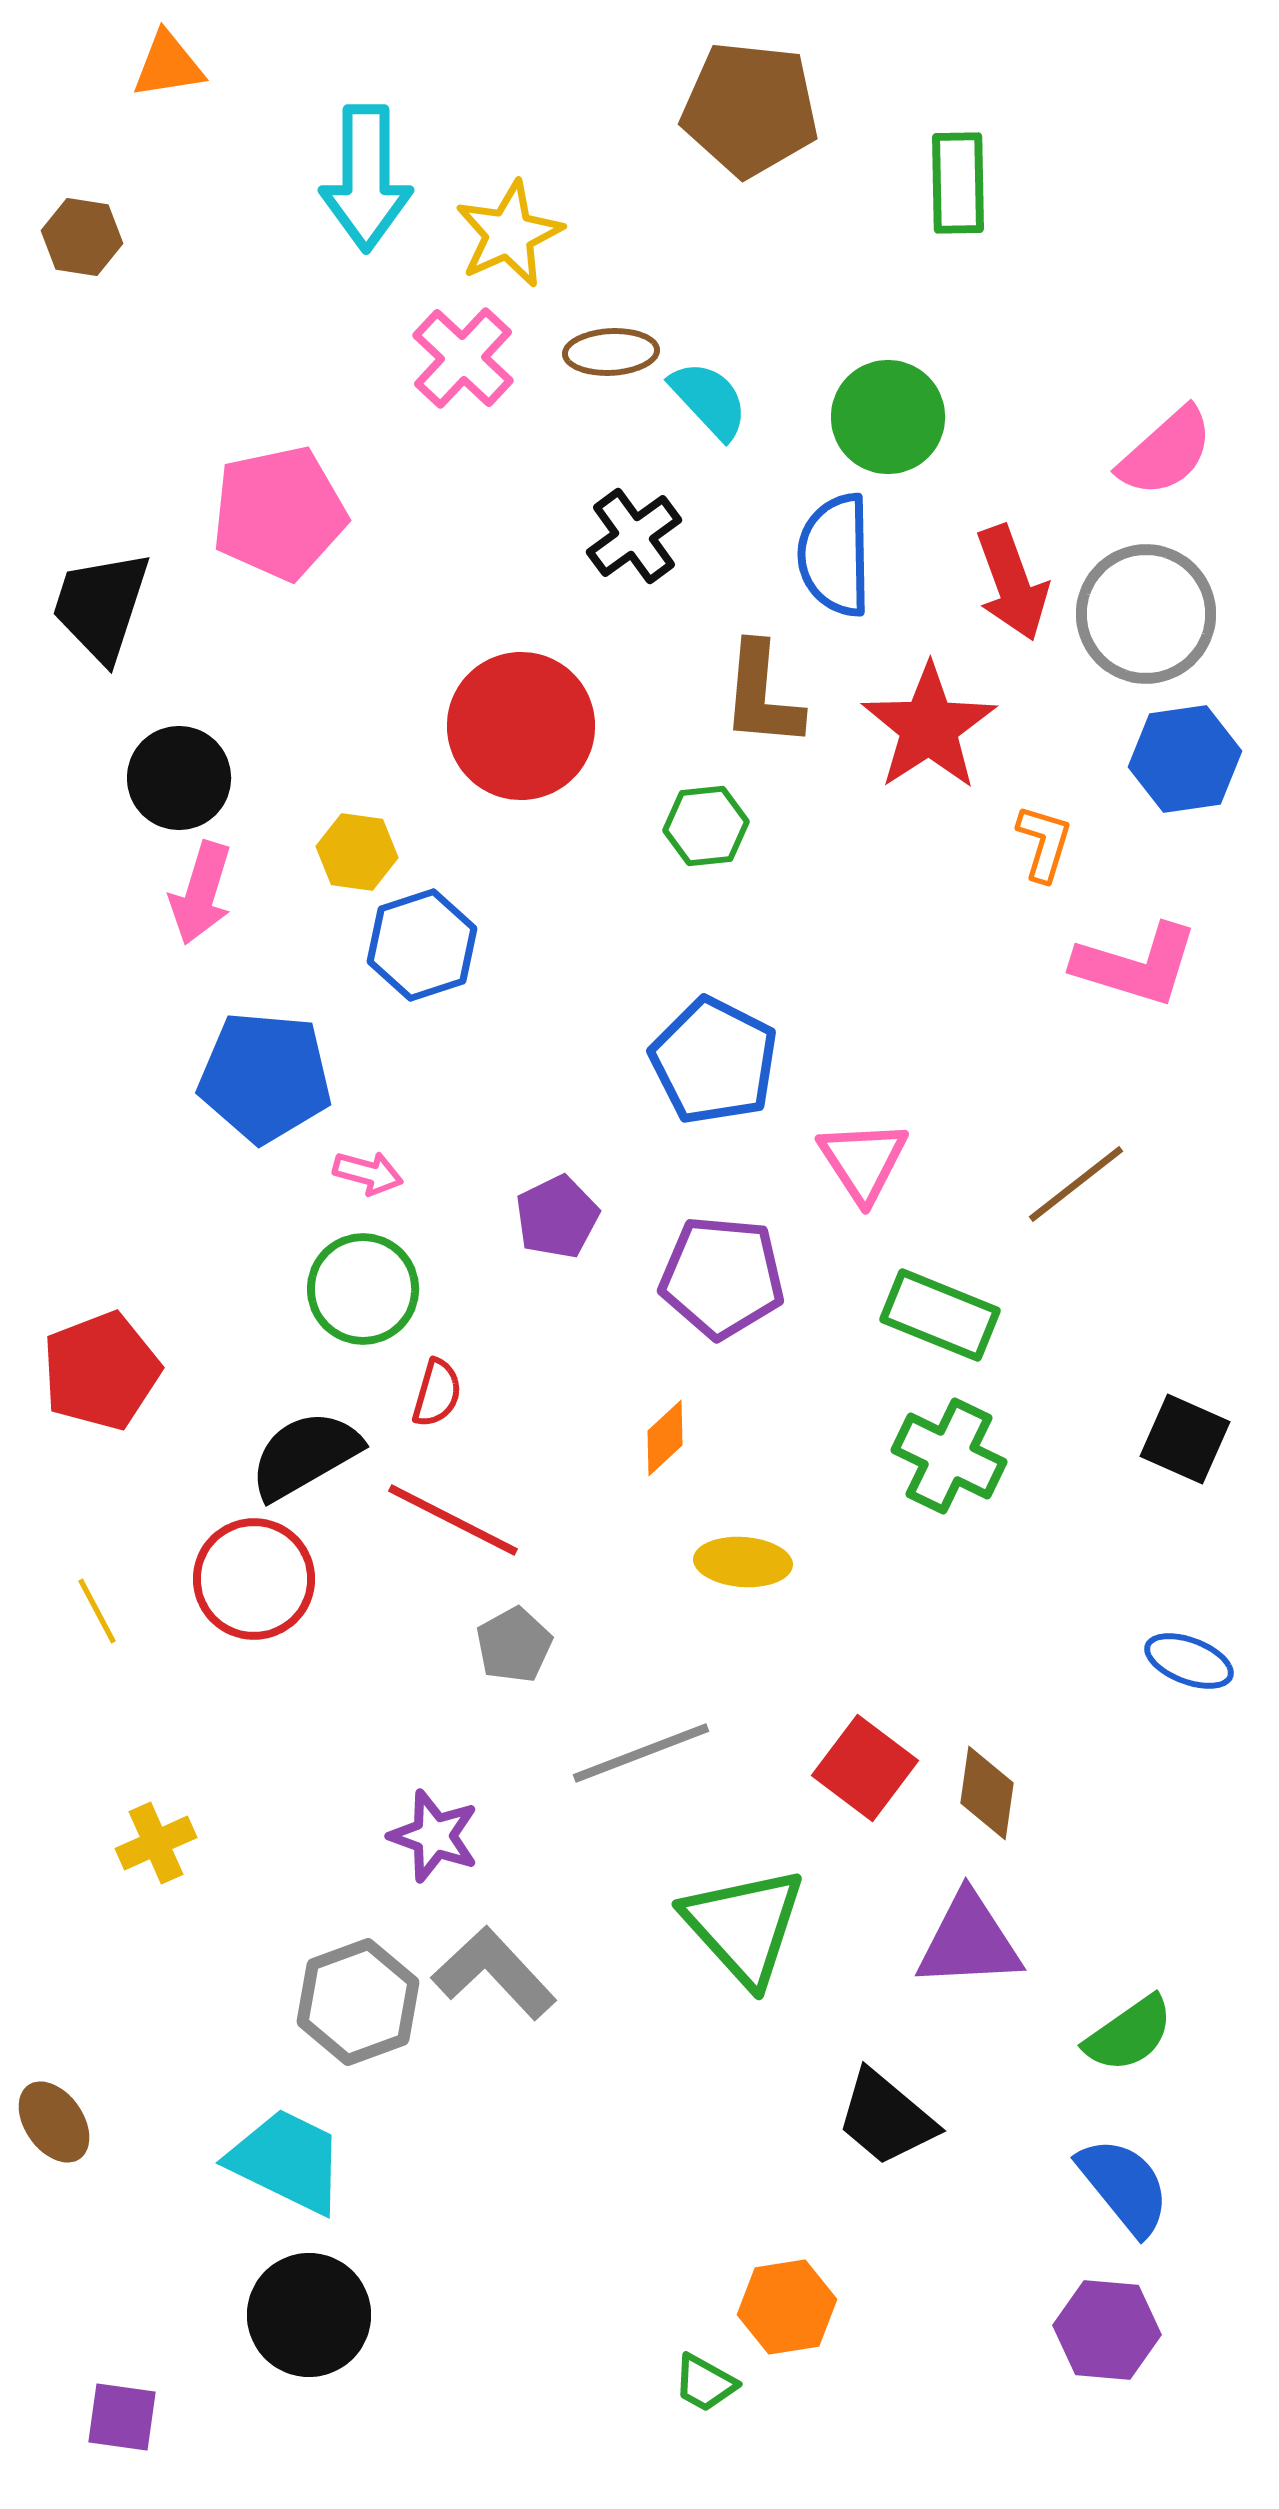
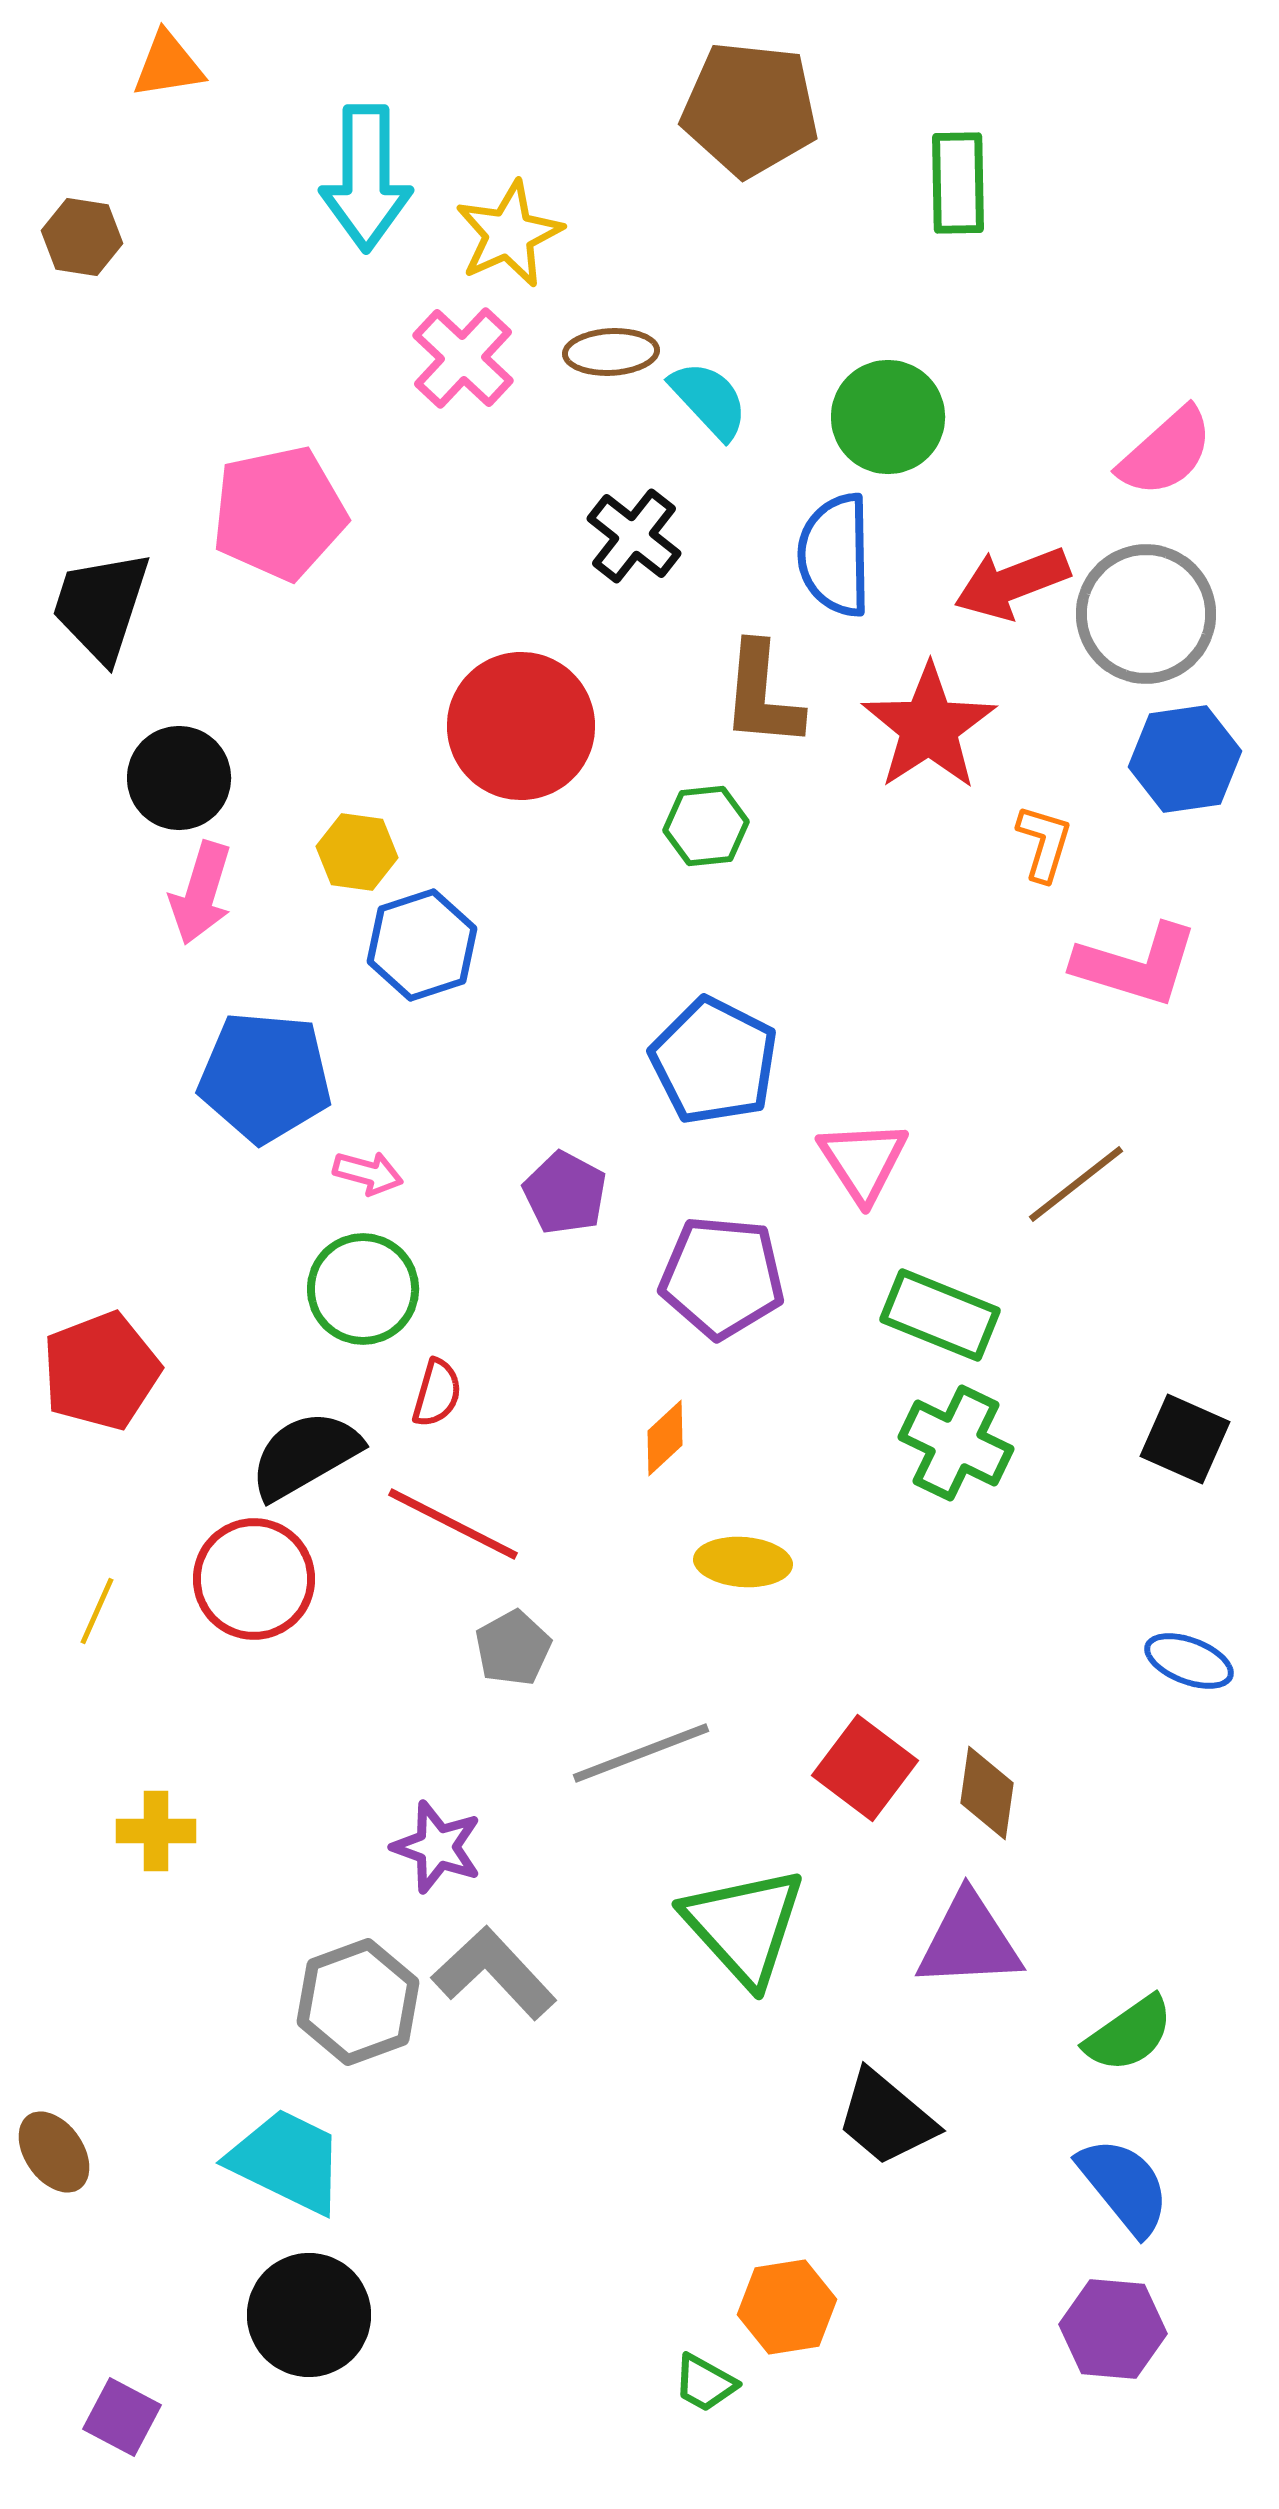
black cross at (634, 536): rotated 16 degrees counterclockwise
red arrow at (1012, 583): rotated 89 degrees clockwise
purple pentagon at (557, 1217): moved 8 px right, 24 px up; rotated 18 degrees counterclockwise
green cross at (949, 1456): moved 7 px right, 13 px up
red line at (453, 1520): moved 4 px down
yellow line at (97, 1611): rotated 52 degrees clockwise
gray pentagon at (514, 1645): moved 1 px left, 3 px down
purple star at (434, 1836): moved 3 px right, 11 px down
yellow cross at (156, 1843): moved 12 px up; rotated 24 degrees clockwise
brown ellipse at (54, 2122): moved 30 px down
purple hexagon at (1107, 2330): moved 6 px right, 1 px up
purple square at (122, 2417): rotated 20 degrees clockwise
